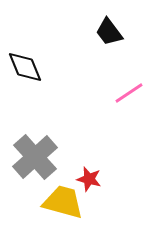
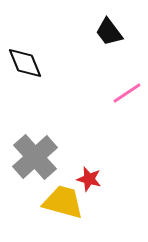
black diamond: moved 4 px up
pink line: moved 2 px left
